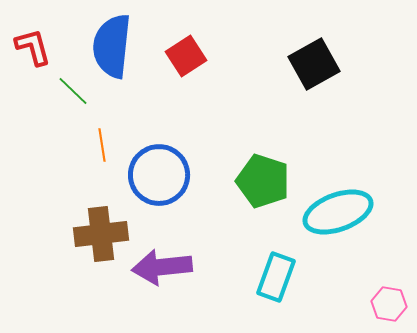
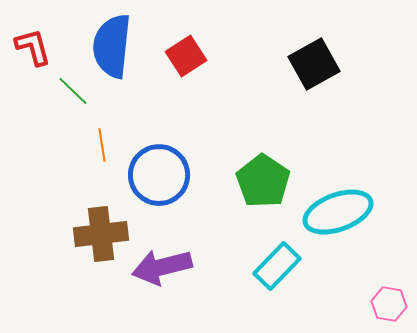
green pentagon: rotated 16 degrees clockwise
purple arrow: rotated 8 degrees counterclockwise
cyan rectangle: moved 1 px right, 11 px up; rotated 24 degrees clockwise
